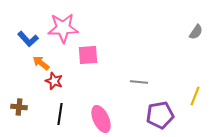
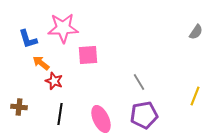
blue L-shape: rotated 25 degrees clockwise
gray line: rotated 54 degrees clockwise
purple pentagon: moved 16 px left
